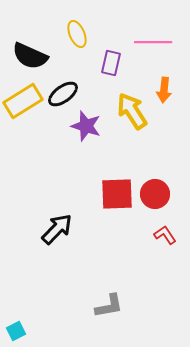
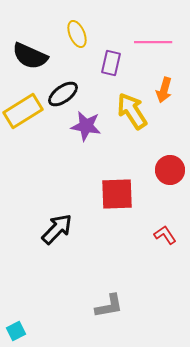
orange arrow: rotated 10 degrees clockwise
yellow rectangle: moved 10 px down
purple star: rotated 8 degrees counterclockwise
red circle: moved 15 px right, 24 px up
